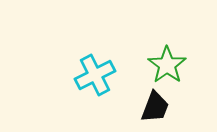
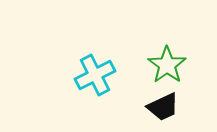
black trapezoid: moved 8 px right; rotated 44 degrees clockwise
